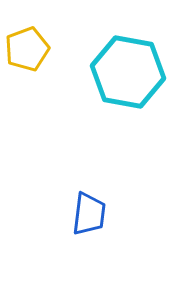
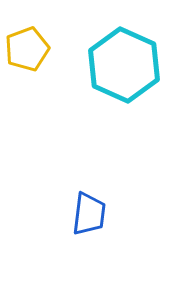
cyan hexagon: moved 4 px left, 7 px up; rotated 14 degrees clockwise
